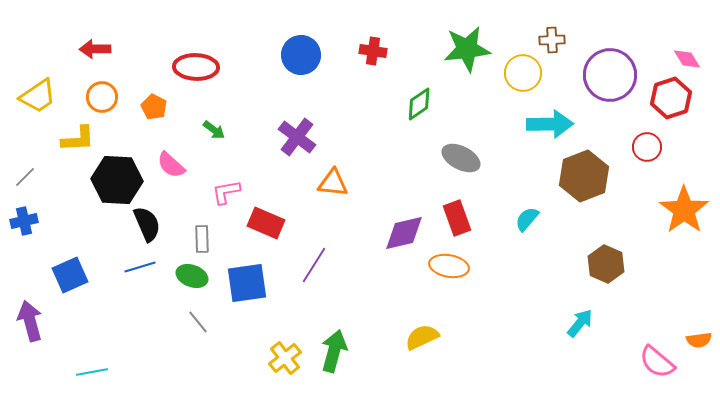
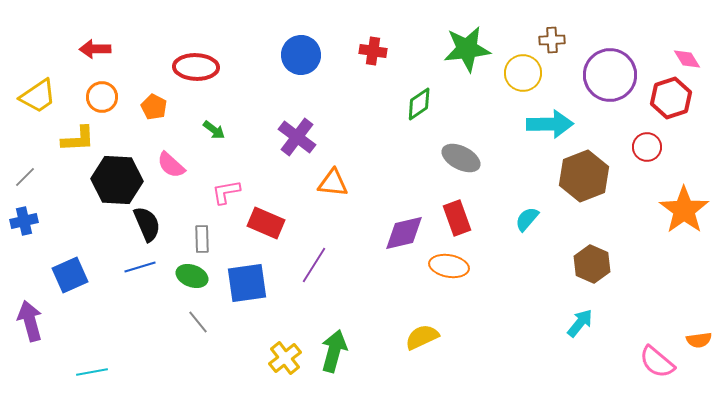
brown hexagon at (606, 264): moved 14 px left
